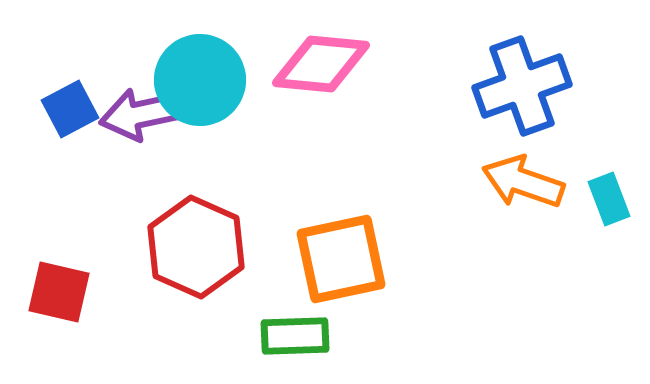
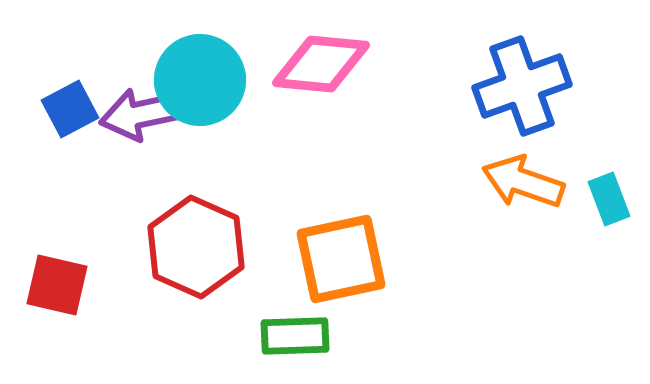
red square: moved 2 px left, 7 px up
